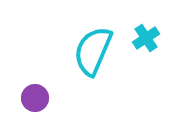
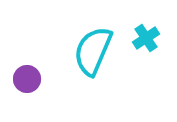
purple circle: moved 8 px left, 19 px up
